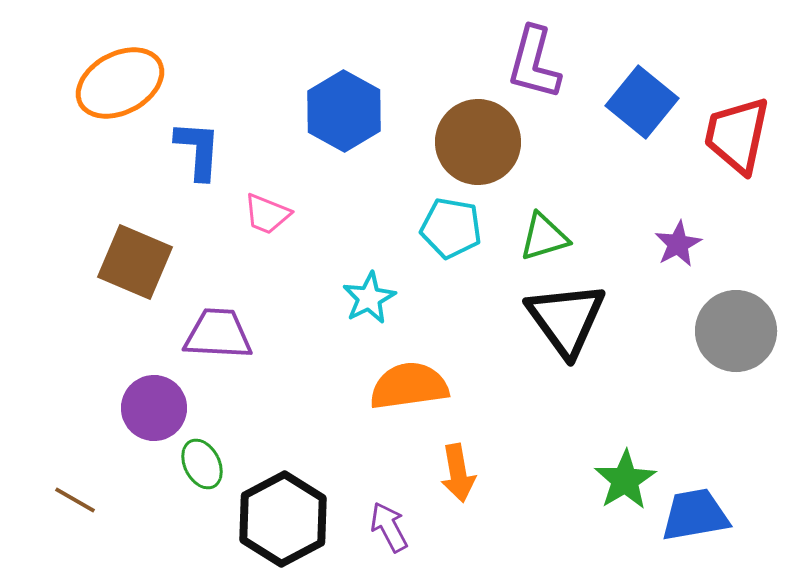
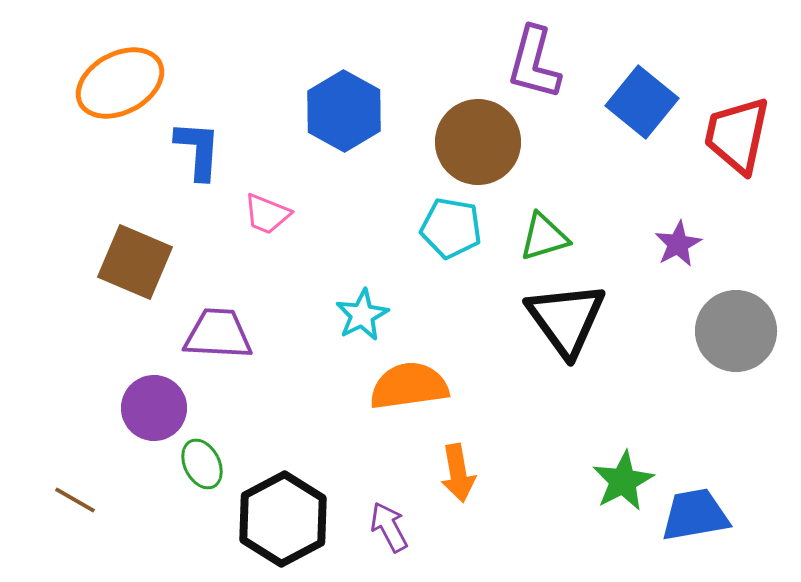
cyan star: moved 7 px left, 17 px down
green star: moved 2 px left, 1 px down; rotated 4 degrees clockwise
